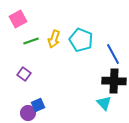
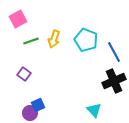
cyan pentagon: moved 5 px right
blue line: moved 1 px right, 2 px up
black cross: rotated 25 degrees counterclockwise
cyan triangle: moved 10 px left, 7 px down
purple circle: moved 2 px right
